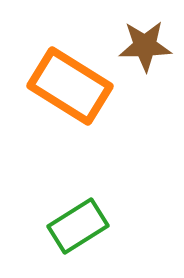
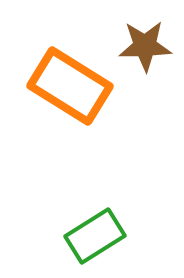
green rectangle: moved 17 px right, 10 px down
